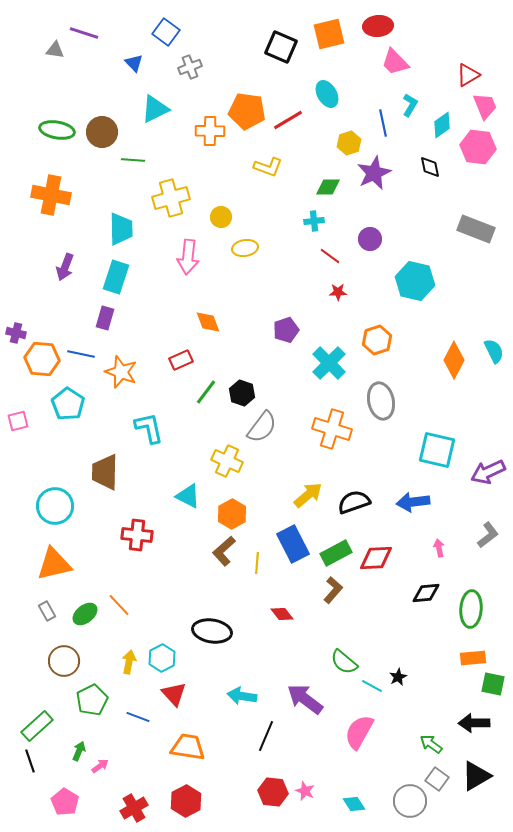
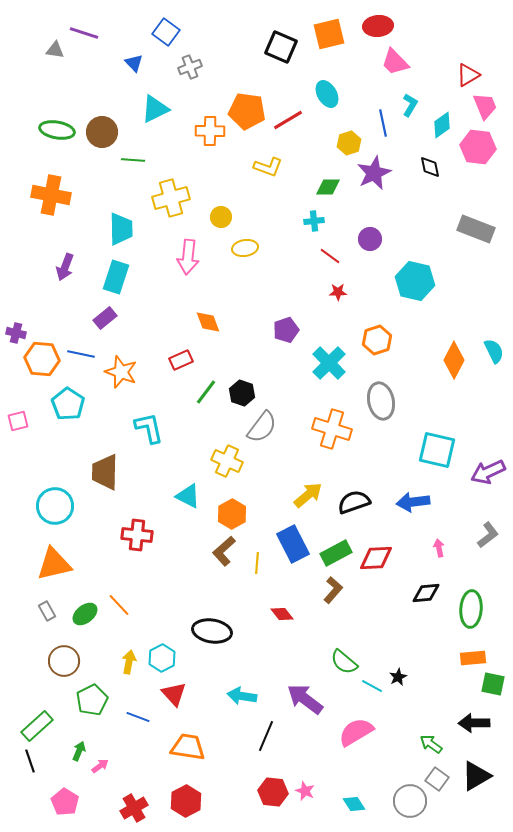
purple rectangle at (105, 318): rotated 35 degrees clockwise
pink semicircle at (359, 732): moved 3 px left; rotated 30 degrees clockwise
